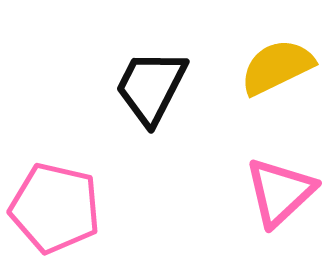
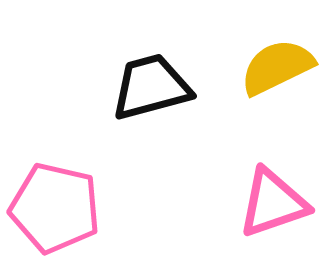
black trapezoid: rotated 48 degrees clockwise
pink triangle: moved 7 px left, 11 px down; rotated 24 degrees clockwise
